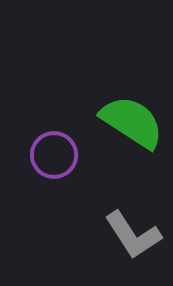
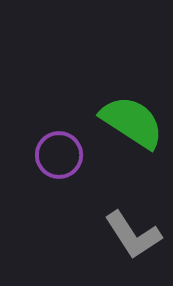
purple circle: moved 5 px right
